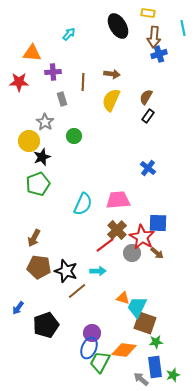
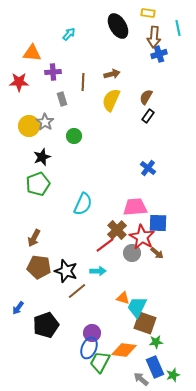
cyan line at (183, 28): moved 5 px left
brown arrow at (112, 74): rotated 21 degrees counterclockwise
yellow circle at (29, 141): moved 15 px up
pink trapezoid at (118, 200): moved 17 px right, 7 px down
blue rectangle at (155, 367): rotated 15 degrees counterclockwise
